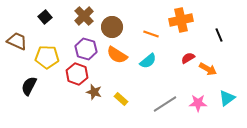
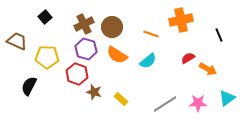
brown cross: moved 8 px down; rotated 18 degrees clockwise
